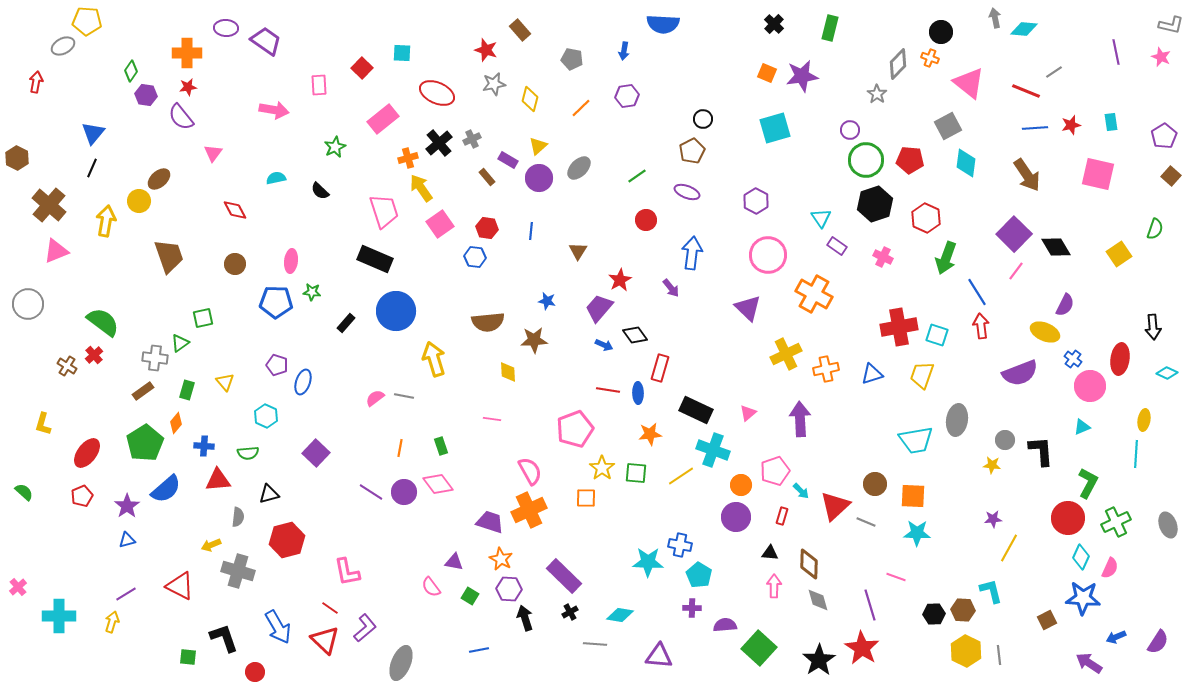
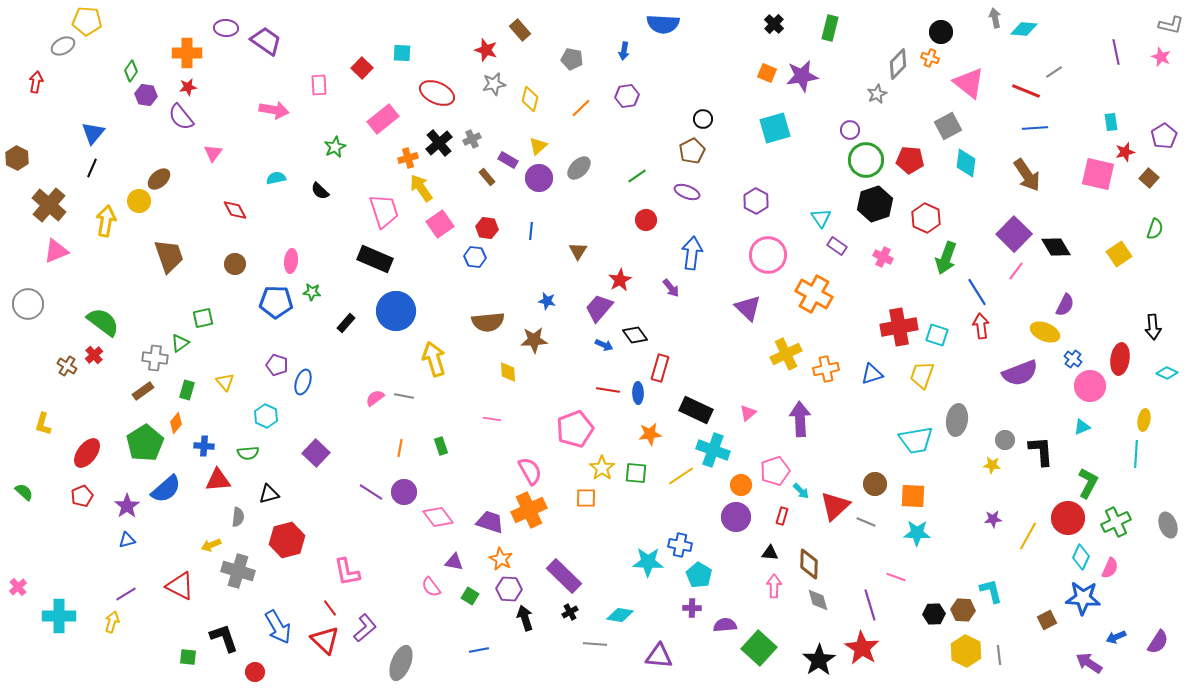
gray star at (877, 94): rotated 12 degrees clockwise
red star at (1071, 125): moved 54 px right, 27 px down
brown square at (1171, 176): moved 22 px left, 2 px down
pink diamond at (438, 484): moved 33 px down
yellow line at (1009, 548): moved 19 px right, 12 px up
red line at (330, 608): rotated 18 degrees clockwise
